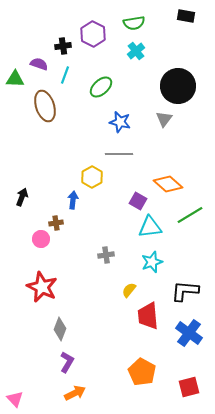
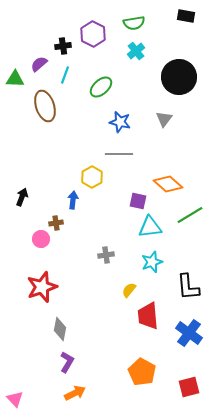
purple semicircle: rotated 60 degrees counterclockwise
black circle: moved 1 px right, 9 px up
purple square: rotated 18 degrees counterclockwise
red star: rotated 28 degrees clockwise
black L-shape: moved 3 px right, 4 px up; rotated 100 degrees counterclockwise
gray diamond: rotated 10 degrees counterclockwise
